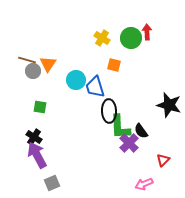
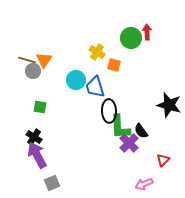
yellow cross: moved 5 px left, 14 px down
orange triangle: moved 4 px left, 4 px up
